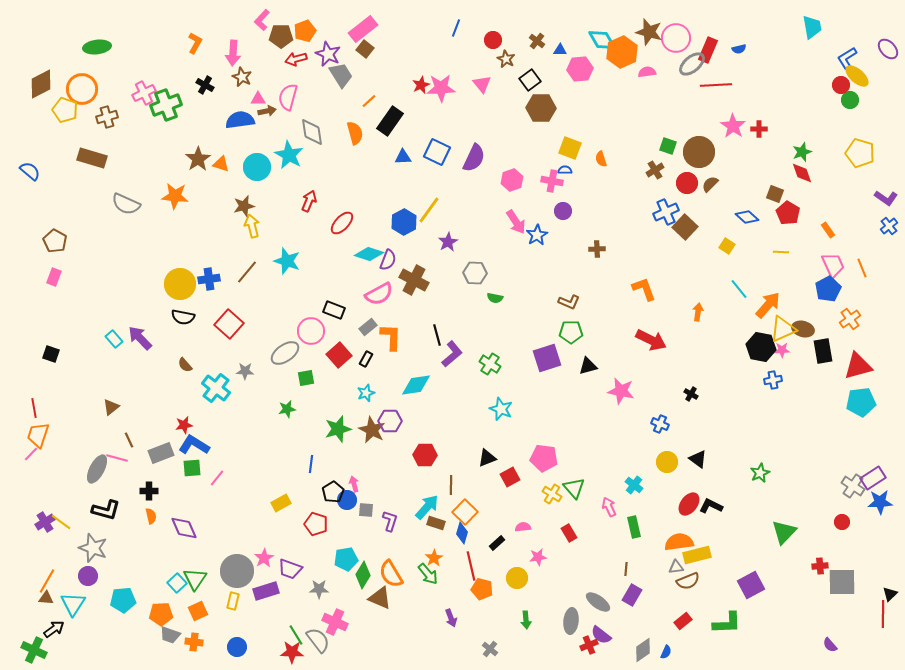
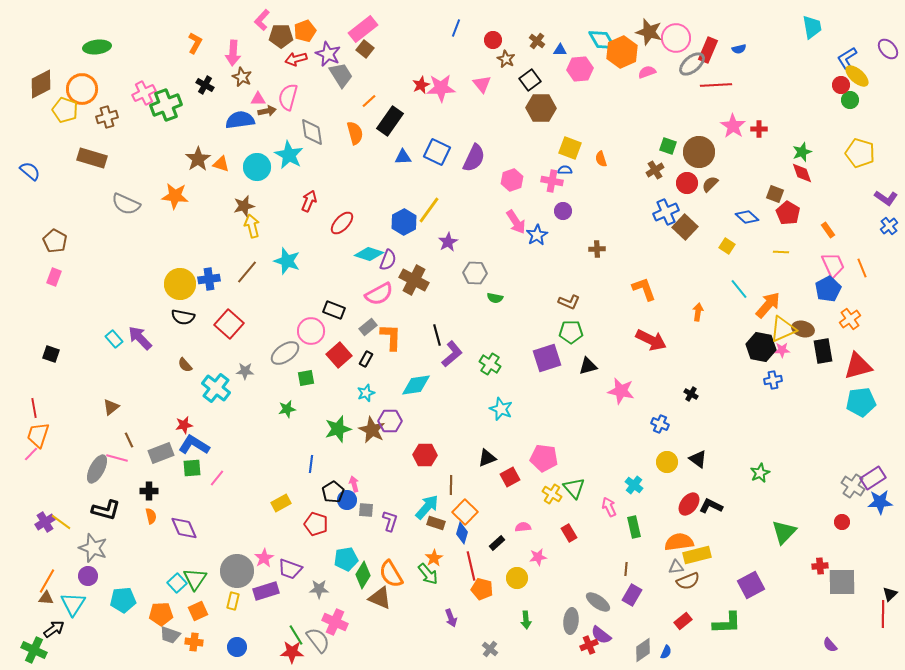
pink semicircle at (647, 72): rotated 12 degrees counterclockwise
